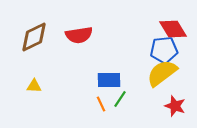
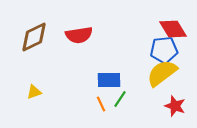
yellow triangle: moved 6 px down; rotated 21 degrees counterclockwise
